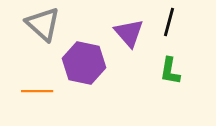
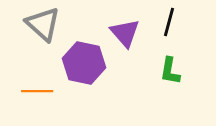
purple triangle: moved 4 px left
